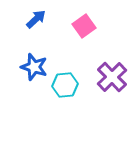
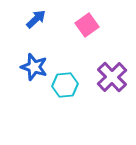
pink square: moved 3 px right, 1 px up
